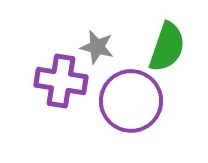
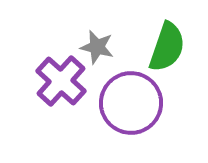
purple cross: rotated 33 degrees clockwise
purple circle: moved 2 px down
